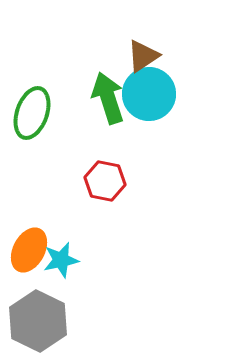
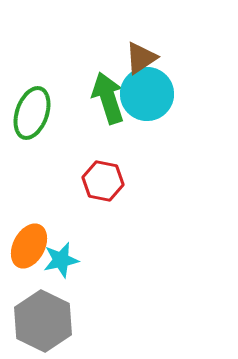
brown triangle: moved 2 px left, 2 px down
cyan circle: moved 2 px left
red hexagon: moved 2 px left
orange ellipse: moved 4 px up
gray hexagon: moved 5 px right
